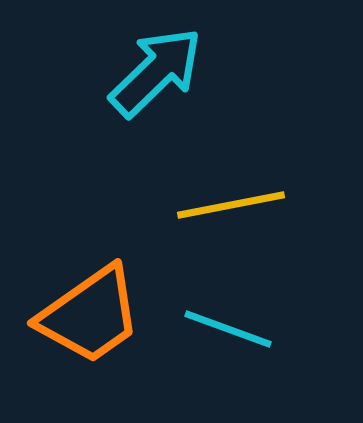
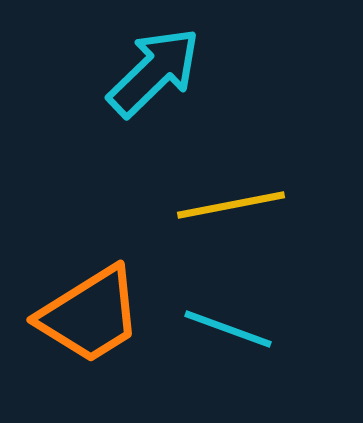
cyan arrow: moved 2 px left
orange trapezoid: rotated 3 degrees clockwise
